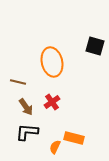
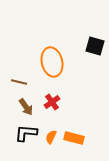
brown line: moved 1 px right
black L-shape: moved 1 px left, 1 px down
orange semicircle: moved 4 px left, 10 px up
